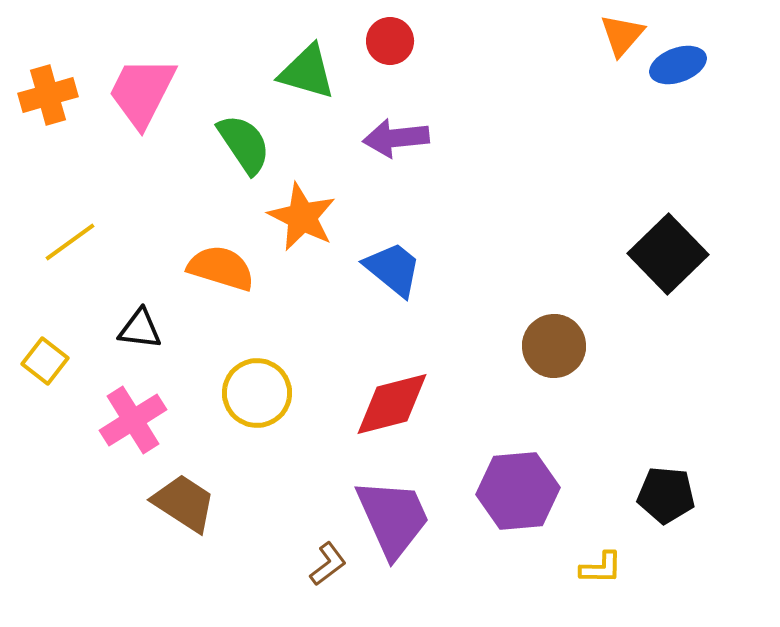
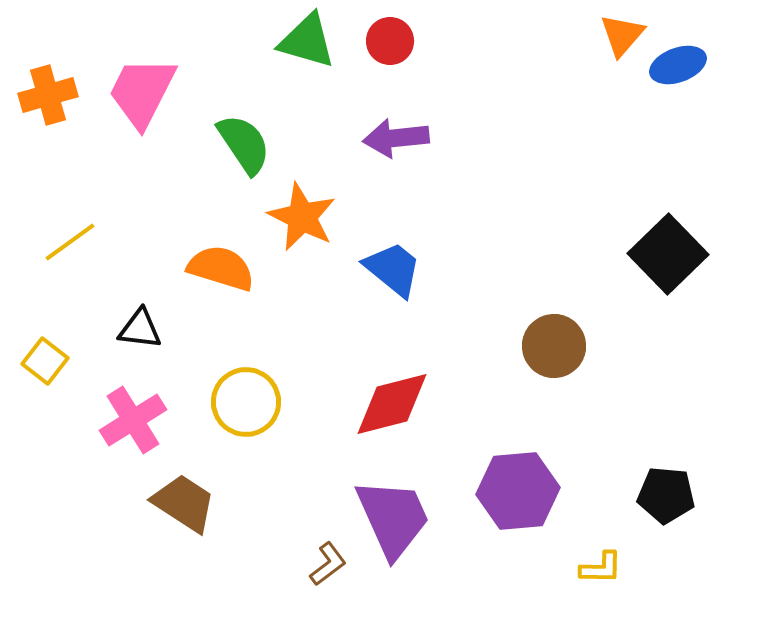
green triangle: moved 31 px up
yellow circle: moved 11 px left, 9 px down
